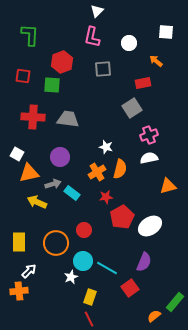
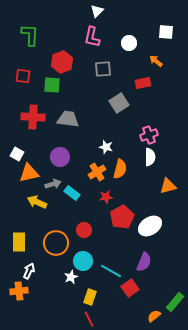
gray square at (132, 108): moved 13 px left, 5 px up
white semicircle at (149, 158): moved 1 px right, 1 px up; rotated 102 degrees clockwise
cyan line at (107, 268): moved 4 px right, 3 px down
white arrow at (29, 271): rotated 21 degrees counterclockwise
